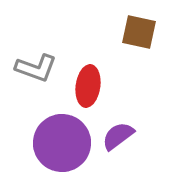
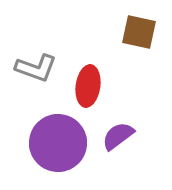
purple circle: moved 4 px left
